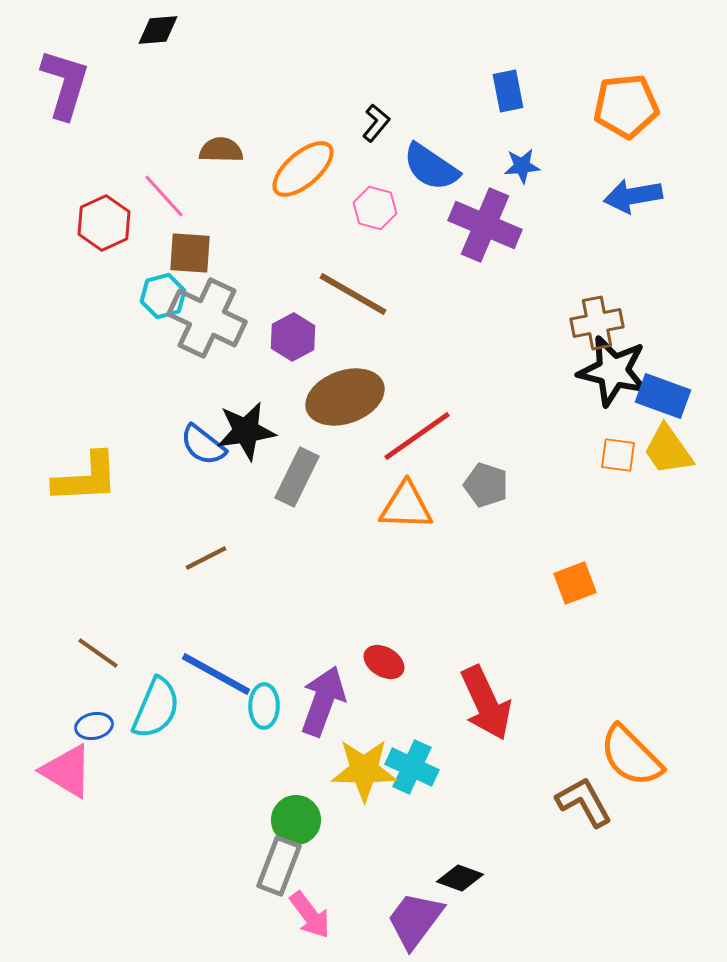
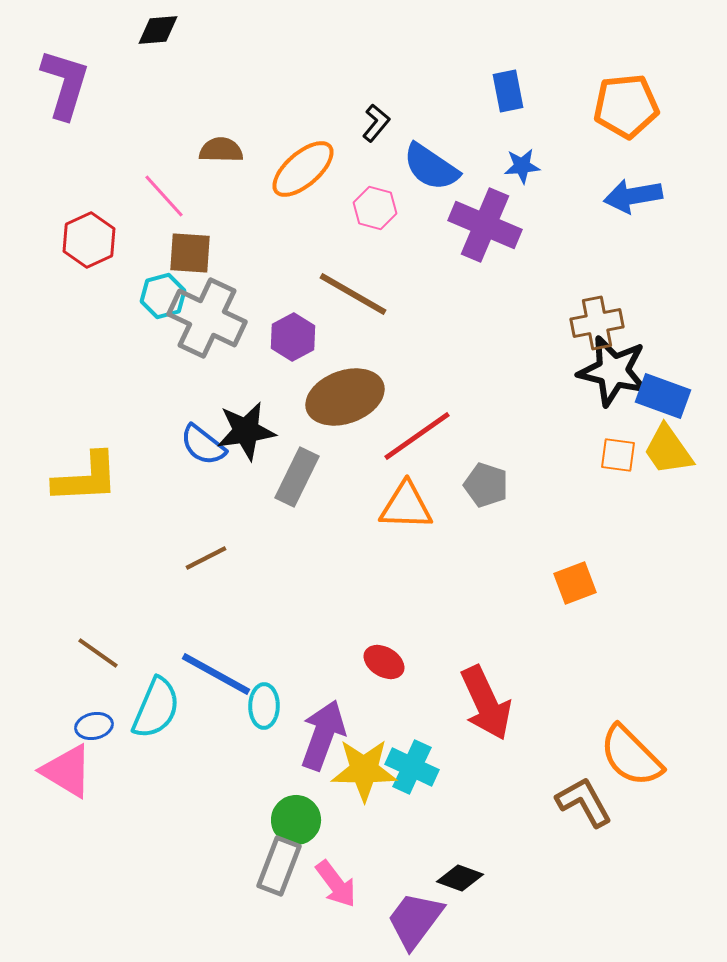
red hexagon at (104, 223): moved 15 px left, 17 px down
purple arrow at (323, 701): moved 34 px down
pink arrow at (310, 915): moved 26 px right, 31 px up
